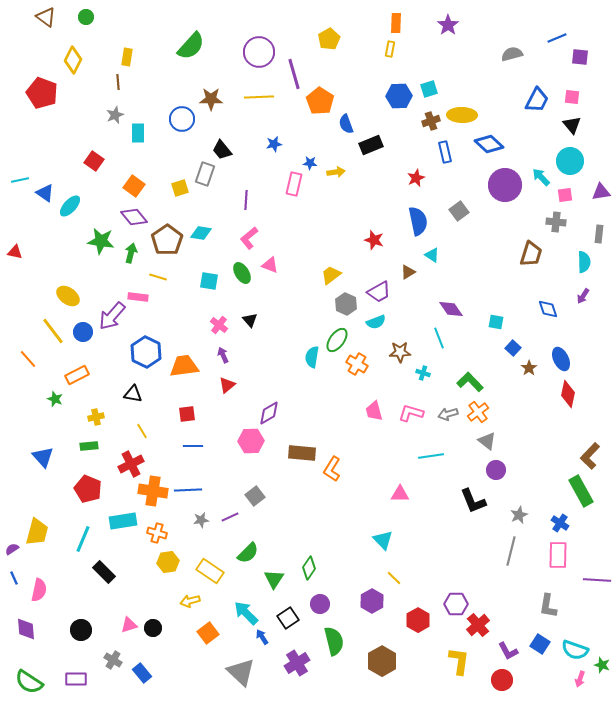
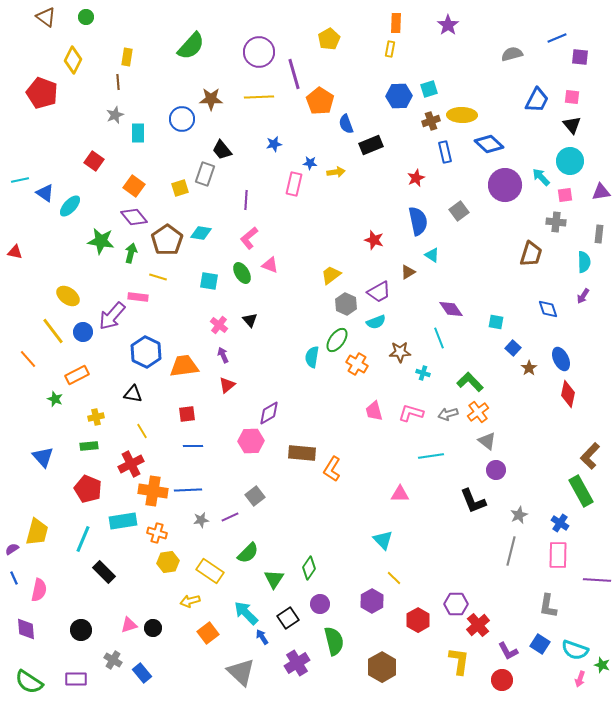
brown hexagon at (382, 661): moved 6 px down
